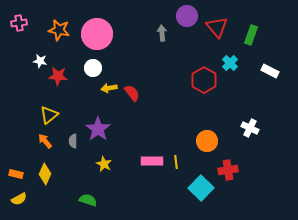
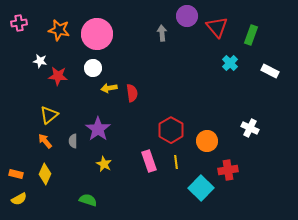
red hexagon: moved 33 px left, 50 px down
red semicircle: rotated 30 degrees clockwise
pink rectangle: moved 3 px left; rotated 70 degrees clockwise
